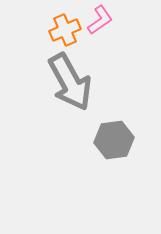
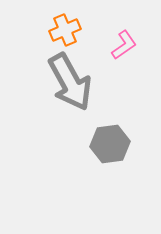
pink L-shape: moved 24 px right, 25 px down
gray hexagon: moved 4 px left, 4 px down
